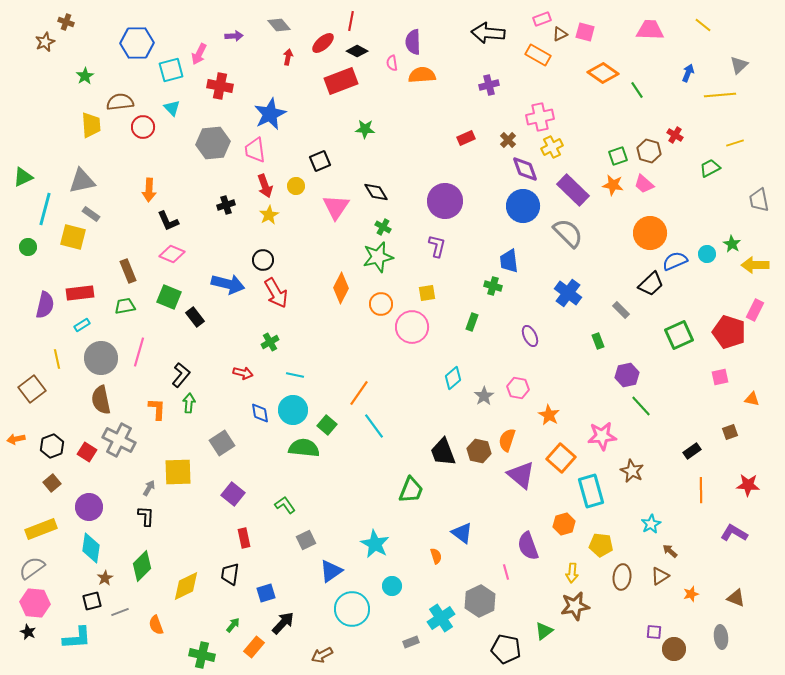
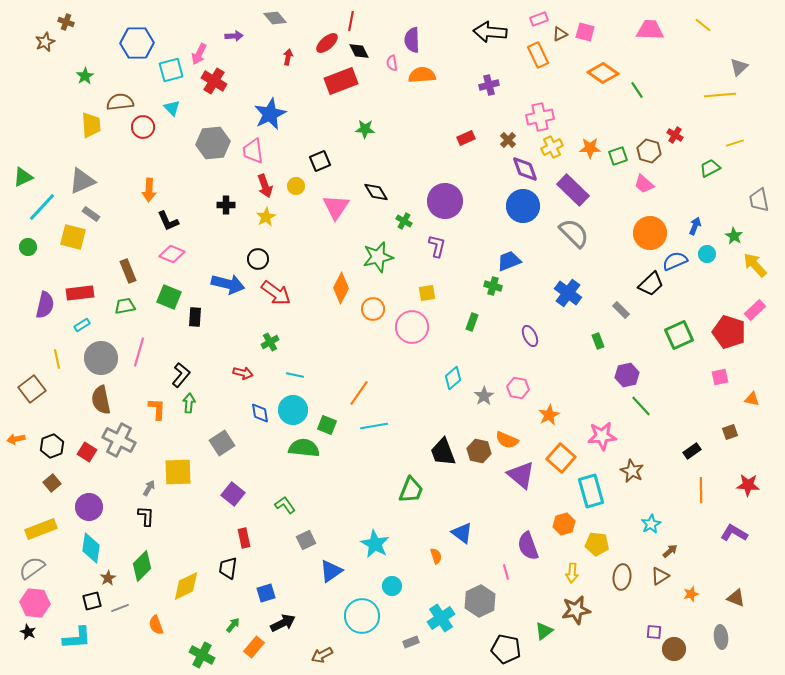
pink rectangle at (542, 19): moved 3 px left
gray diamond at (279, 25): moved 4 px left, 7 px up
black arrow at (488, 33): moved 2 px right, 1 px up
purple semicircle at (413, 42): moved 1 px left, 2 px up
red ellipse at (323, 43): moved 4 px right
black diamond at (357, 51): moved 2 px right; rotated 35 degrees clockwise
orange rectangle at (538, 55): rotated 35 degrees clockwise
gray triangle at (739, 65): moved 2 px down
blue arrow at (688, 73): moved 7 px right, 153 px down
red cross at (220, 86): moved 6 px left, 5 px up; rotated 20 degrees clockwise
pink trapezoid at (255, 150): moved 2 px left, 1 px down
gray triangle at (82, 181): rotated 12 degrees counterclockwise
orange star at (613, 185): moved 23 px left, 37 px up; rotated 10 degrees counterclockwise
black cross at (226, 205): rotated 18 degrees clockwise
cyan line at (45, 209): moved 3 px left, 2 px up; rotated 28 degrees clockwise
yellow star at (269, 215): moved 3 px left, 2 px down
green cross at (383, 227): moved 21 px right, 6 px up
gray semicircle at (568, 233): moved 6 px right
green star at (732, 244): moved 2 px right, 8 px up
black circle at (263, 260): moved 5 px left, 1 px up
blue trapezoid at (509, 261): rotated 75 degrees clockwise
yellow arrow at (755, 265): rotated 48 degrees clockwise
red arrow at (276, 293): rotated 24 degrees counterclockwise
orange circle at (381, 304): moved 8 px left, 5 px down
pink rectangle at (755, 310): rotated 20 degrees clockwise
black rectangle at (195, 317): rotated 42 degrees clockwise
orange star at (549, 415): rotated 15 degrees clockwise
green square at (327, 425): rotated 18 degrees counterclockwise
cyan line at (374, 426): rotated 64 degrees counterclockwise
orange semicircle at (507, 440): rotated 85 degrees counterclockwise
yellow pentagon at (601, 545): moved 4 px left, 1 px up
brown arrow at (670, 551): rotated 98 degrees clockwise
black trapezoid at (230, 574): moved 2 px left, 6 px up
brown star at (105, 578): moved 3 px right
brown star at (575, 606): moved 1 px right, 4 px down
cyan circle at (352, 609): moved 10 px right, 7 px down
gray line at (120, 612): moved 4 px up
black arrow at (283, 623): rotated 20 degrees clockwise
green cross at (202, 655): rotated 15 degrees clockwise
